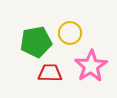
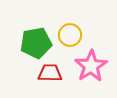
yellow circle: moved 2 px down
green pentagon: moved 1 px down
